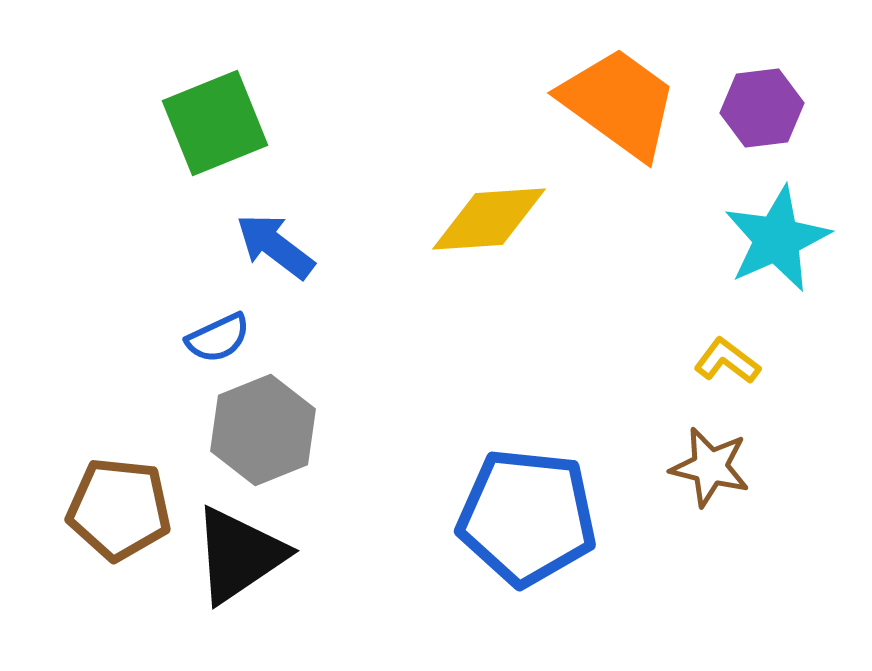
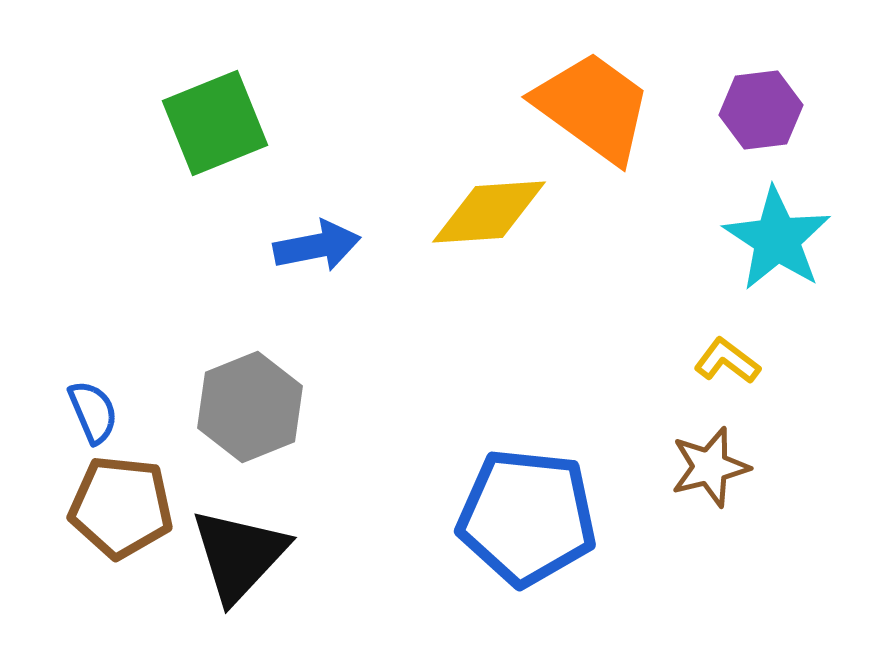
orange trapezoid: moved 26 px left, 4 px down
purple hexagon: moved 1 px left, 2 px down
yellow diamond: moved 7 px up
cyan star: rotated 15 degrees counterclockwise
blue arrow: moved 42 px right; rotated 132 degrees clockwise
blue semicircle: moved 125 px left, 74 px down; rotated 88 degrees counterclockwise
gray hexagon: moved 13 px left, 23 px up
brown star: rotated 28 degrees counterclockwise
brown pentagon: moved 2 px right, 2 px up
black triangle: rotated 13 degrees counterclockwise
